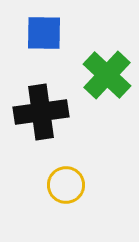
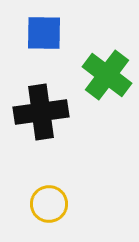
green cross: rotated 6 degrees counterclockwise
yellow circle: moved 17 px left, 19 px down
